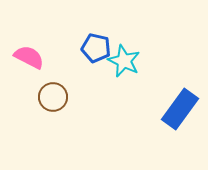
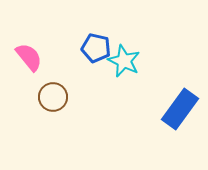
pink semicircle: rotated 24 degrees clockwise
